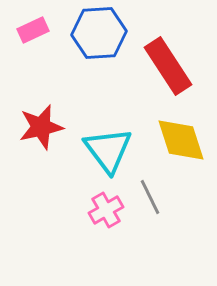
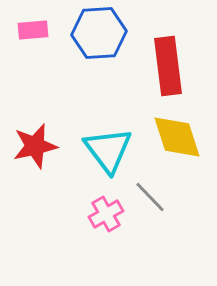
pink rectangle: rotated 20 degrees clockwise
red rectangle: rotated 26 degrees clockwise
red star: moved 6 px left, 19 px down
yellow diamond: moved 4 px left, 3 px up
gray line: rotated 18 degrees counterclockwise
pink cross: moved 4 px down
